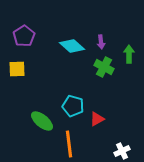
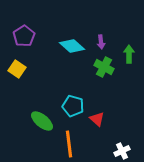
yellow square: rotated 36 degrees clockwise
red triangle: rotated 49 degrees counterclockwise
